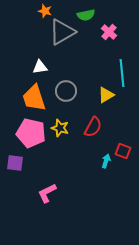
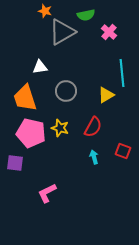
orange trapezoid: moved 9 px left
cyan arrow: moved 12 px left, 4 px up; rotated 32 degrees counterclockwise
